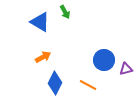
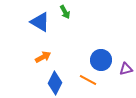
blue circle: moved 3 px left
orange line: moved 5 px up
